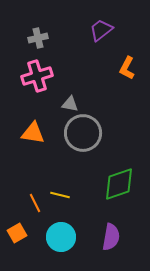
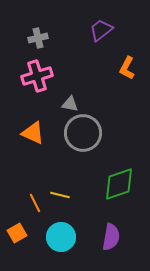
orange triangle: rotated 15 degrees clockwise
